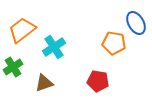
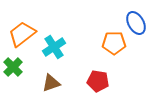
orange trapezoid: moved 4 px down
orange pentagon: rotated 10 degrees counterclockwise
green cross: rotated 12 degrees counterclockwise
brown triangle: moved 7 px right
